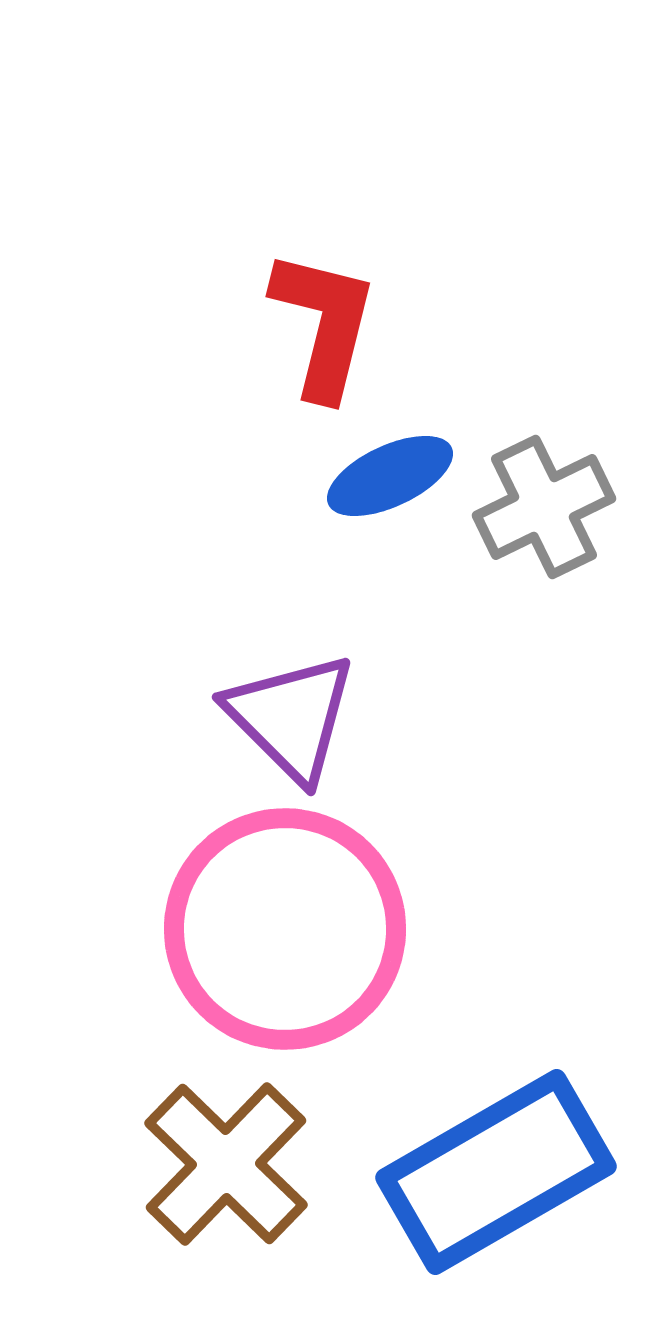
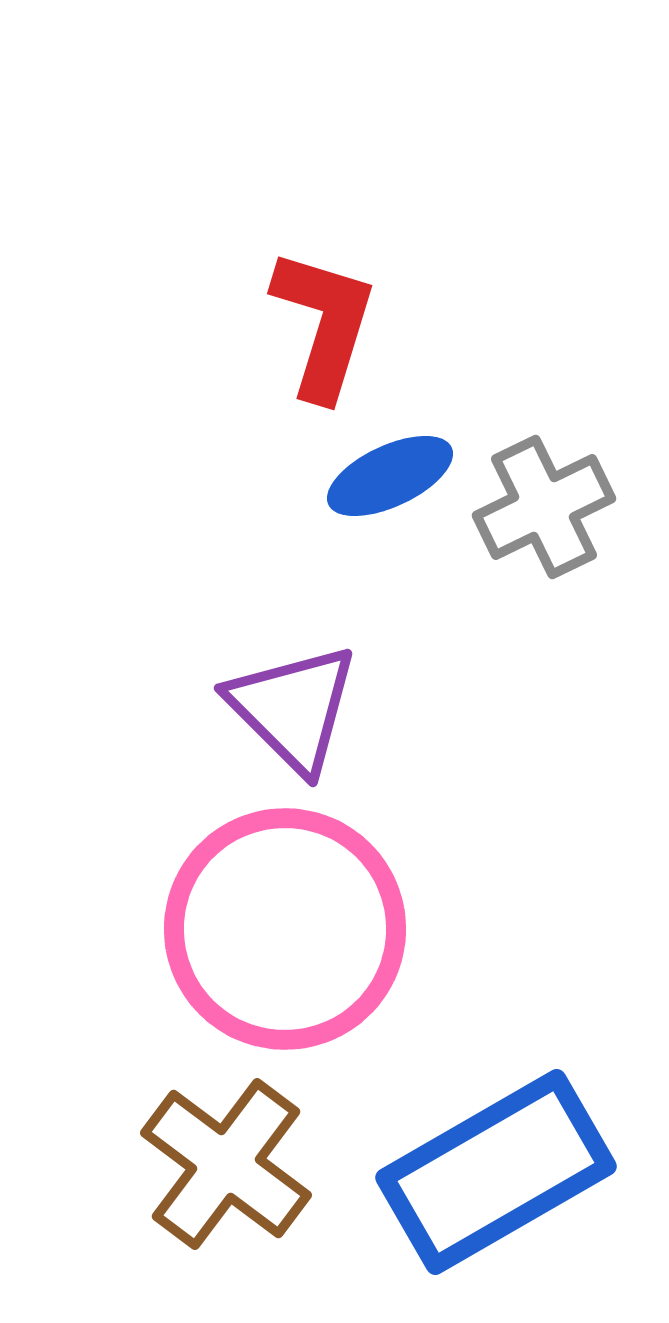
red L-shape: rotated 3 degrees clockwise
purple triangle: moved 2 px right, 9 px up
brown cross: rotated 7 degrees counterclockwise
